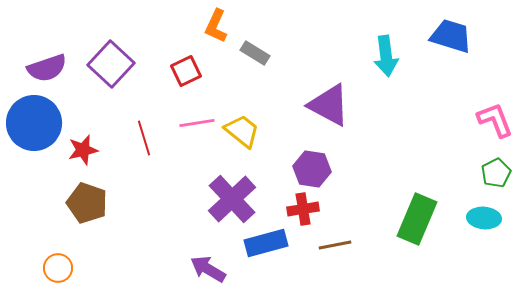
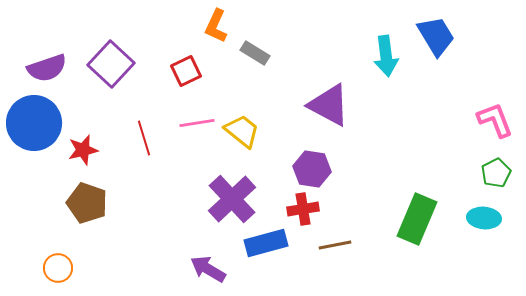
blue trapezoid: moved 15 px left; rotated 42 degrees clockwise
